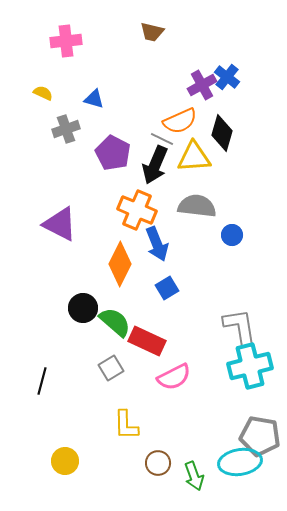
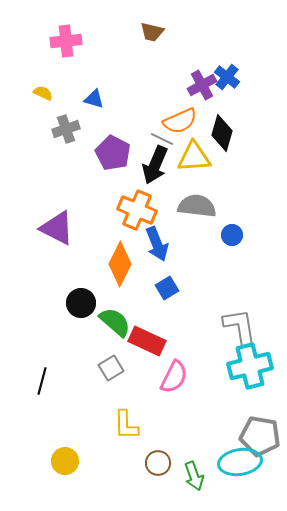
purple triangle: moved 3 px left, 4 px down
black circle: moved 2 px left, 5 px up
pink semicircle: rotated 36 degrees counterclockwise
